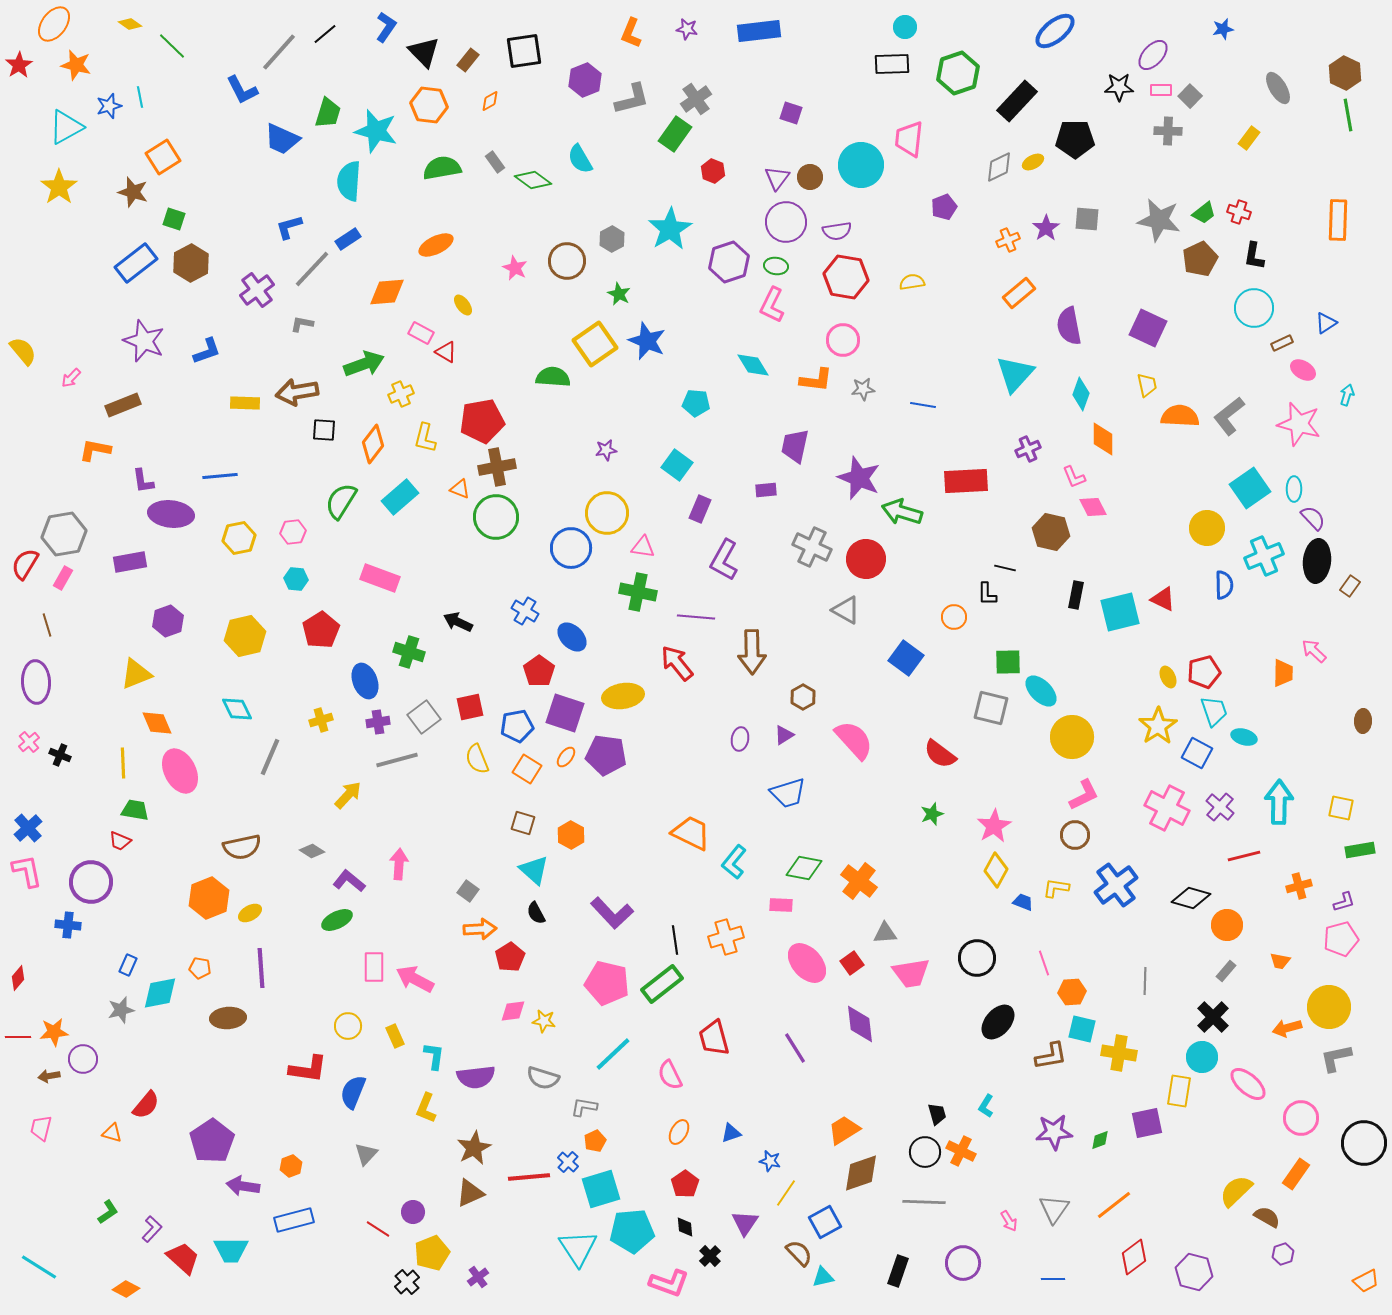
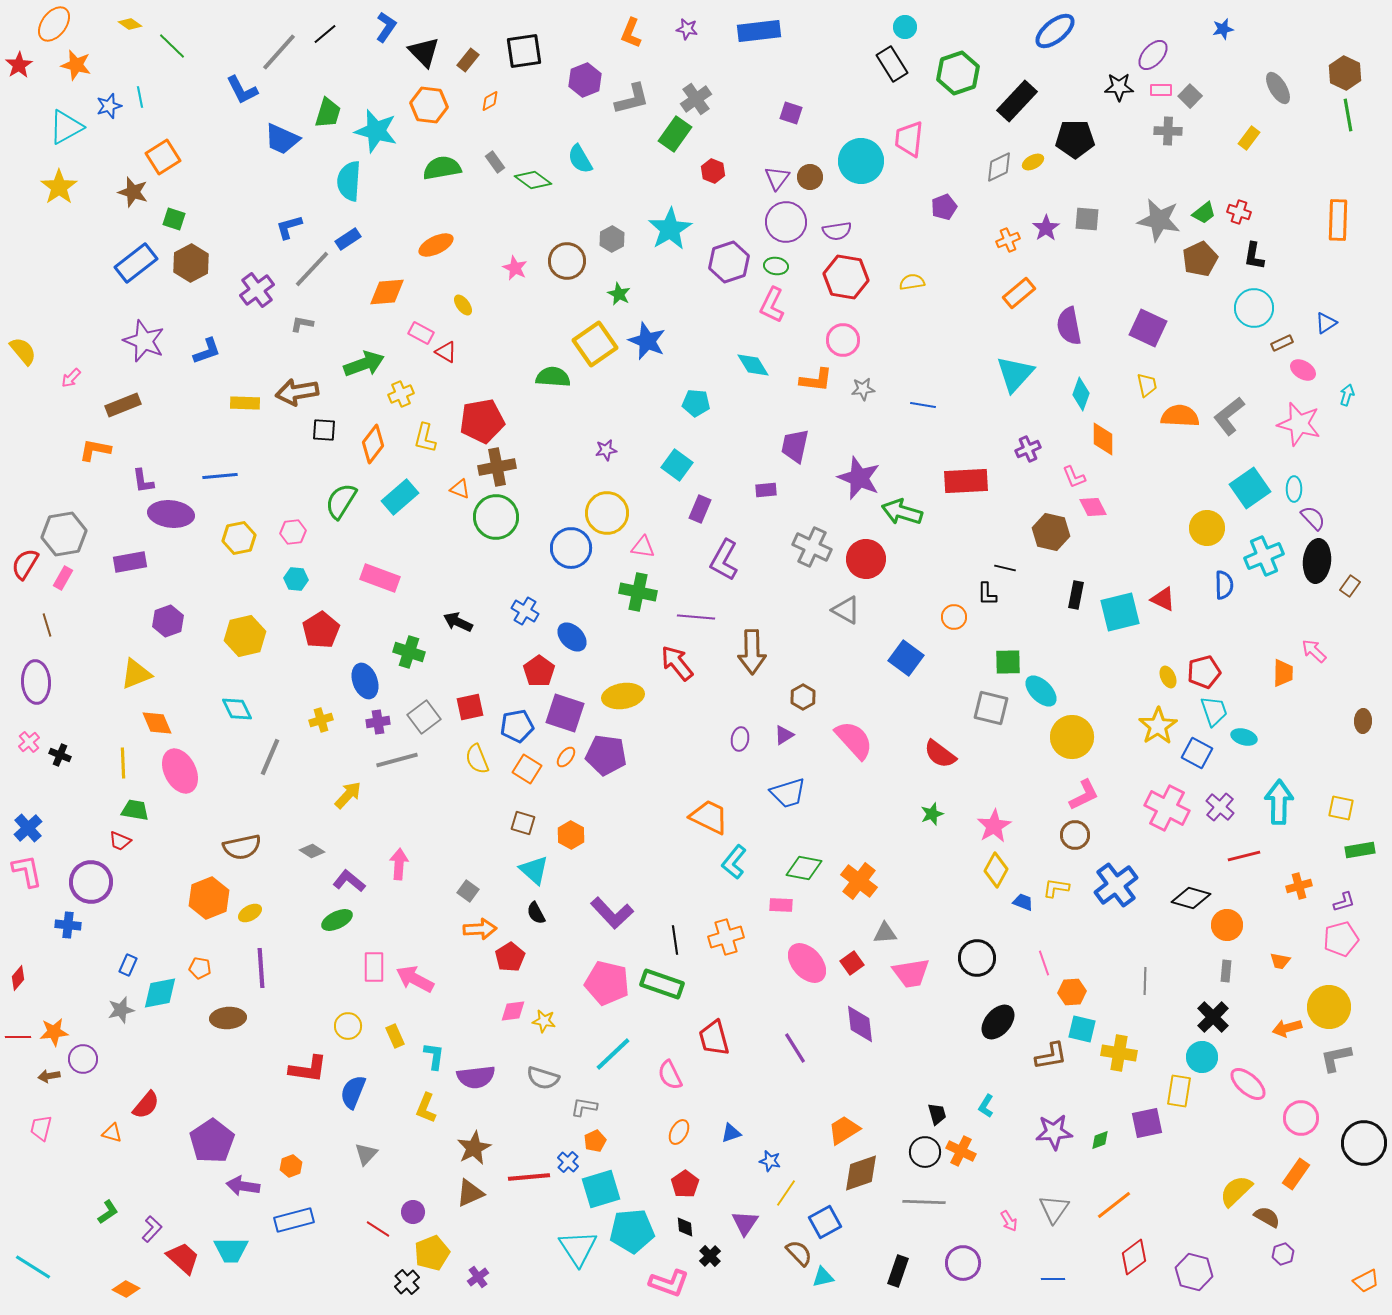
black rectangle at (892, 64): rotated 60 degrees clockwise
cyan circle at (861, 165): moved 4 px up
orange trapezoid at (691, 833): moved 18 px right, 16 px up
gray rectangle at (1226, 971): rotated 35 degrees counterclockwise
green rectangle at (662, 984): rotated 57 degrees clockwise
cyan line at (39, 1267): moved 6 px left
